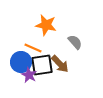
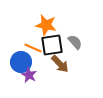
black square: moved 10 px right, 20 px up
